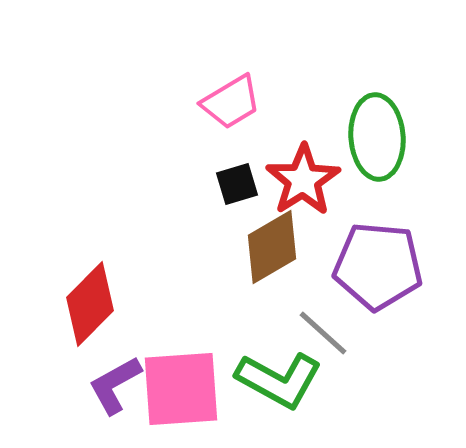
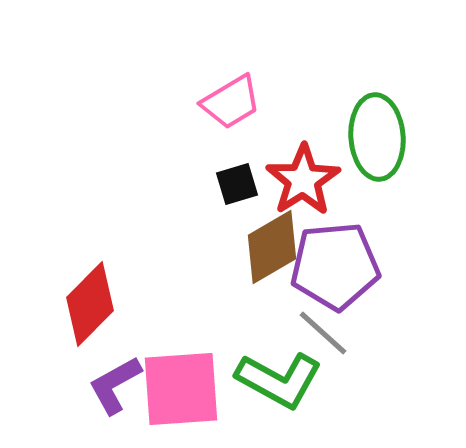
purple pentagon: moved 43 px left; rotated 10 degrees counterclockwise
